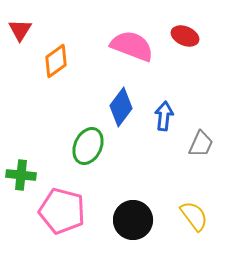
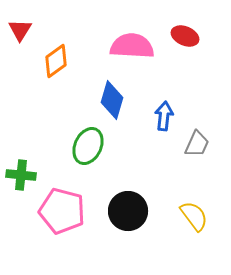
pink semicircle: rotated 18 degrees counterclockwise
blue diamond: moved 9 px left, 7 px up; rotated 21 degrees counterclockwise
gray trapezoid: moved 4 px left
black circle: moved 5 px left, 9 px up
